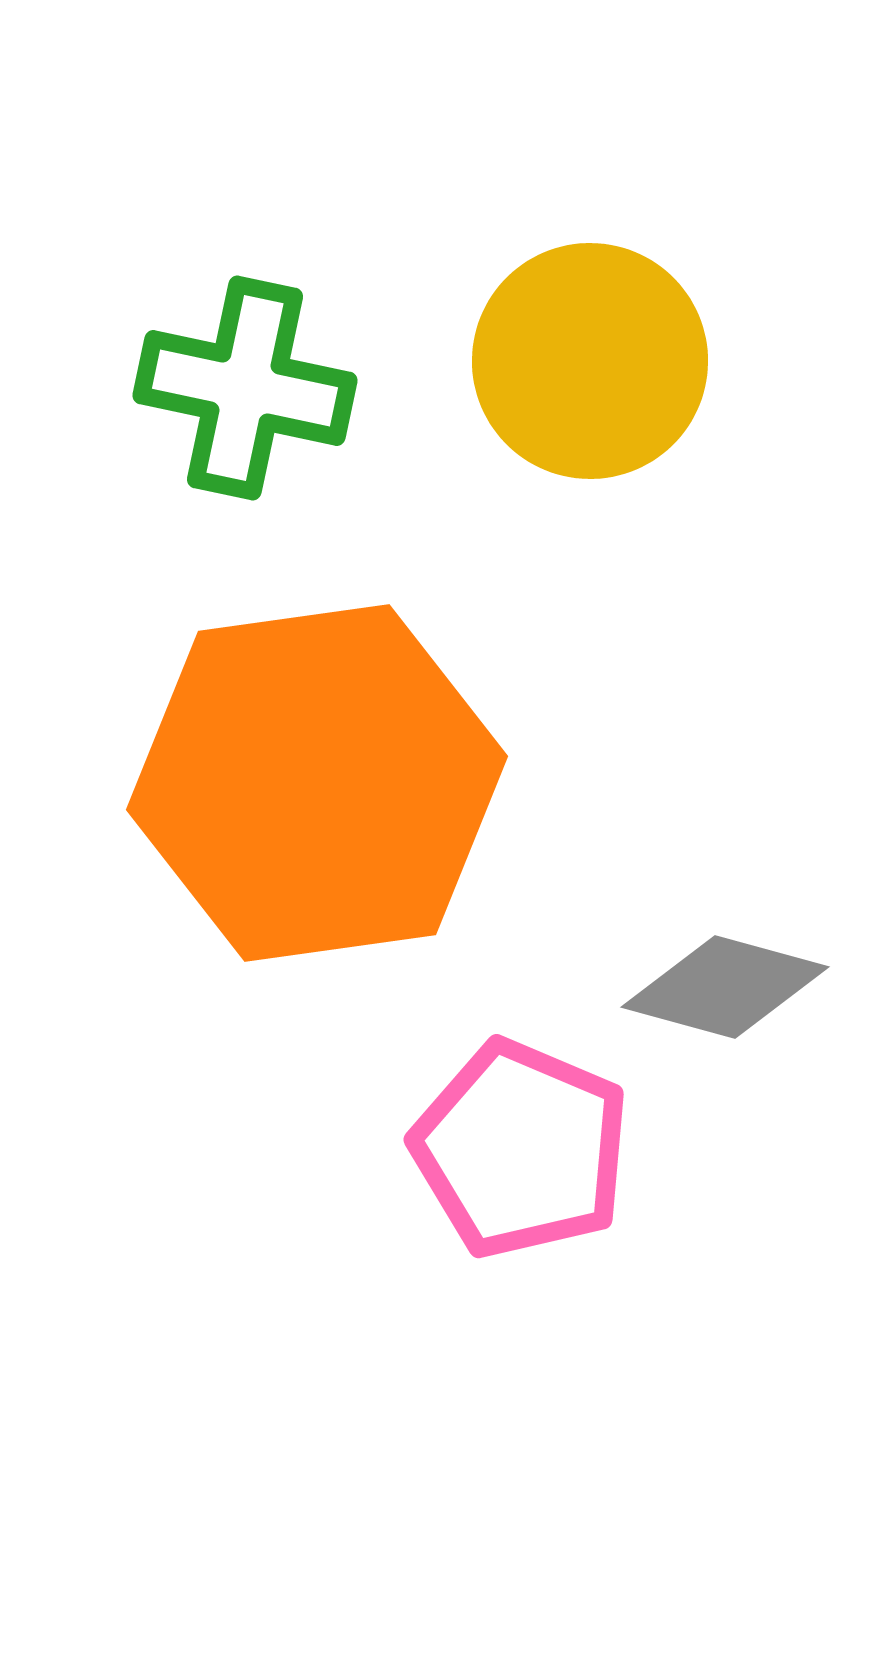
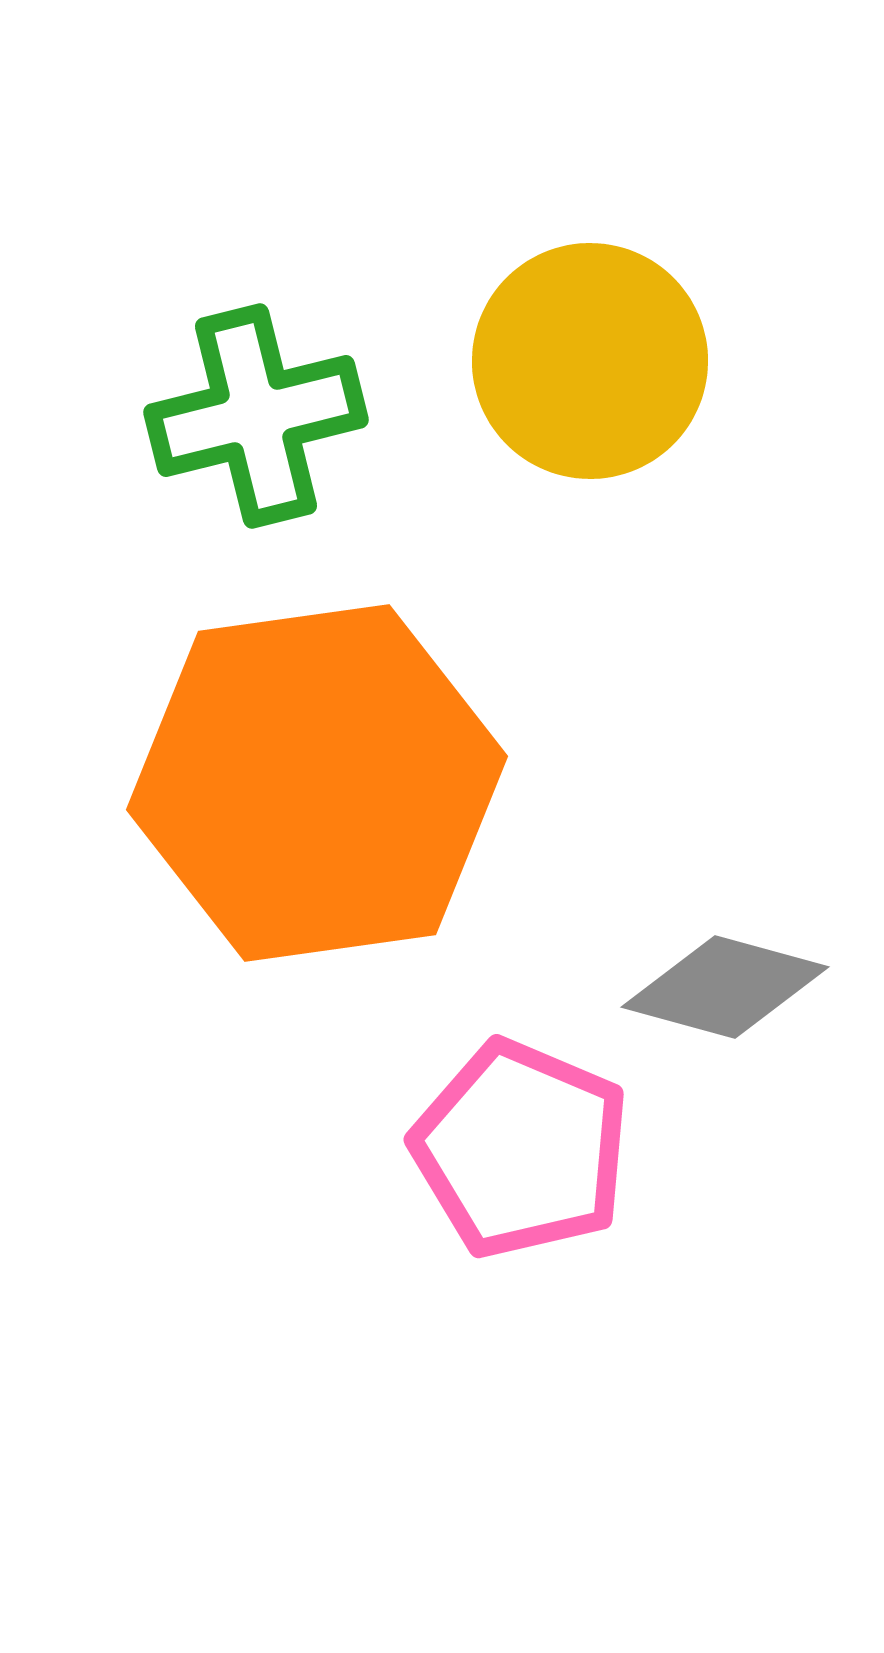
green cross: moved 11 px right, 28 px down; rotated 26 degrees counterclockwise
